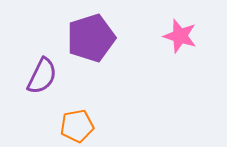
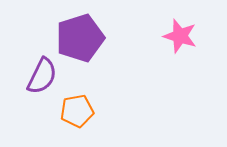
purple pentagon: moved 11 px left
orange pentagon: moved 15 px up
